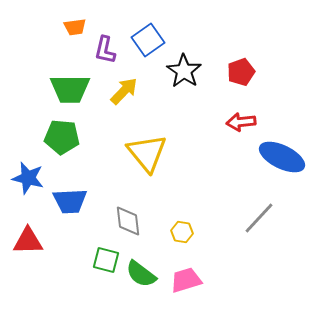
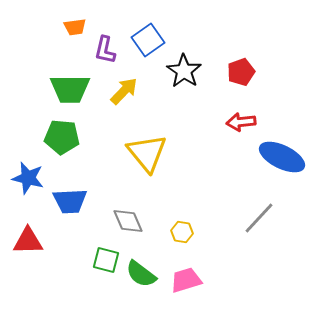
gray diamond: rotated 16 degrees counterclockwise
